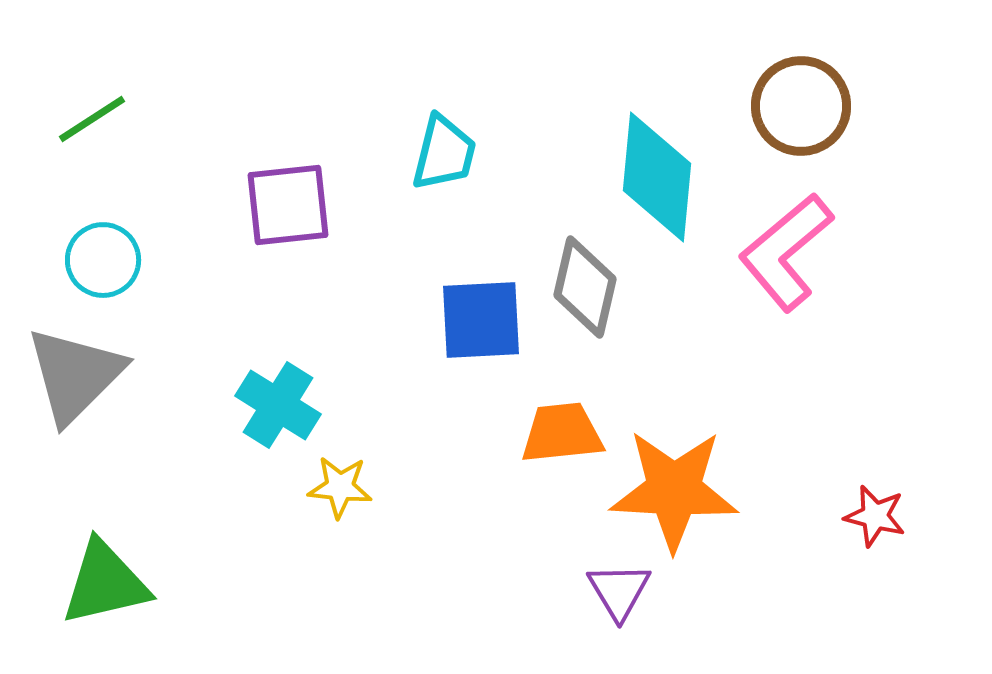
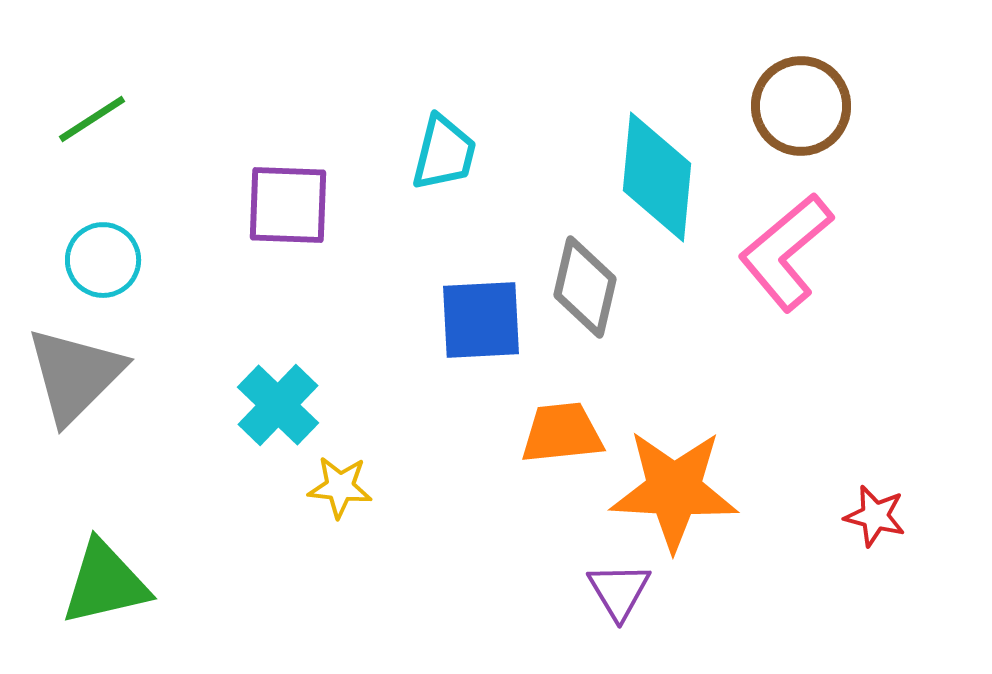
purple square: rotated 8 degrees clockwise
cyan cross: rotated 12 degrees clockwise
